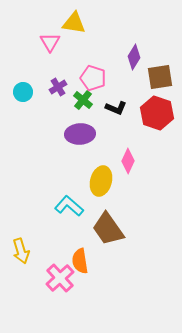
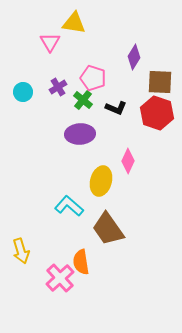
brown square: moved 5 px down; rotated 12 degrees clockwise
orange semicircle: moved 1 px right, 1 px down
